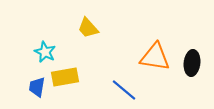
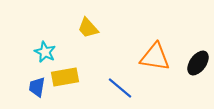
black ellipse: moved 6 px right; rotated 30 degrees clockwise
blue line: moved 4 px left, 2 px up
